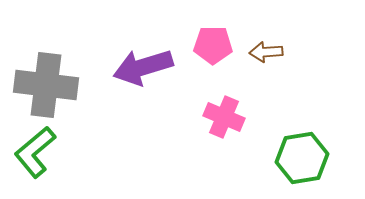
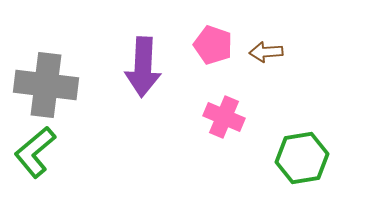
pink pentagon: rotated 18 degrees clockwise
purple arrow: rotated 70 degrees counterclockwise
